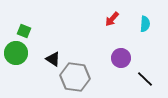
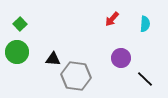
green square: moved 4 px left, 7 px up; rotated 24 degrees clockwise
green circle: moved 1 px right, 1 px up
black triangle: rotated 28 degrees counterclockwise
gray hexagon: moved 1 px right, 1 px up
